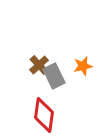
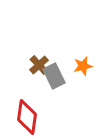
red diamond: moved 17 px left, 2 px down
